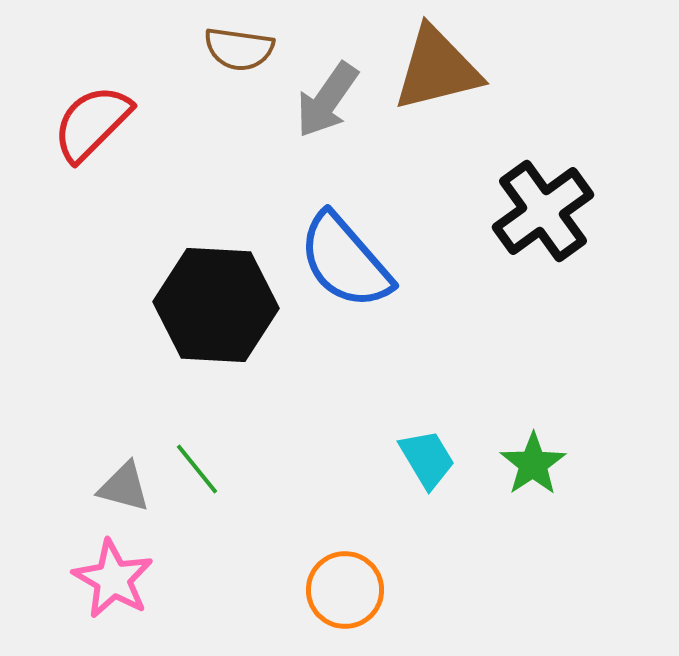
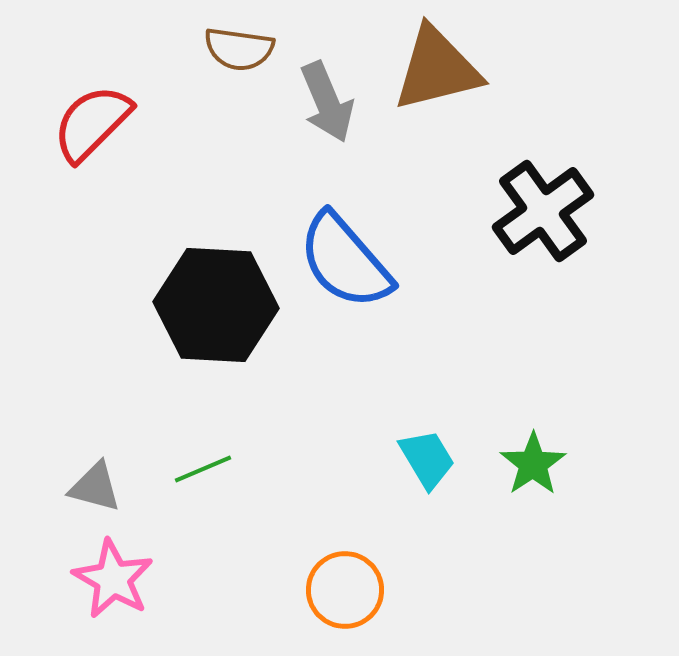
gray arrow: moved 2 px down; rotated 58 degrees counterclockwise
green line: moved 6 px right; rotated 74 degrees counterclockwise
gray triangle: moved 29 px left
